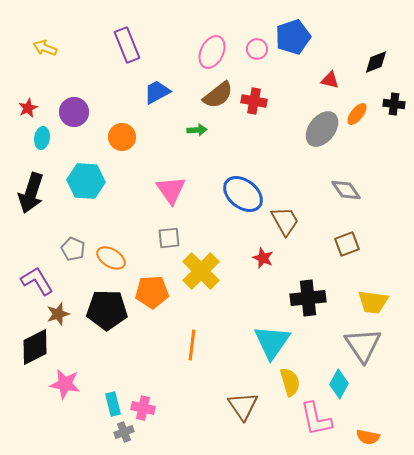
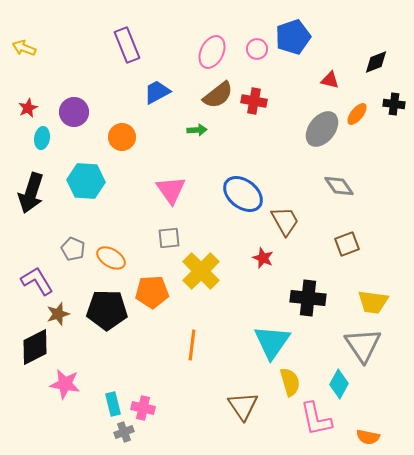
yellow arrow at (45, 48): moved 21 px left
gray diamond at (346, 190): moved 7 px left, 4 px up
black cross at (308, 298): rotated 12 degrees clockwise
